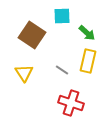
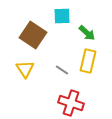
brown square: moved 1 px right
yellow triangle: moved 1 px right, 4 px up
